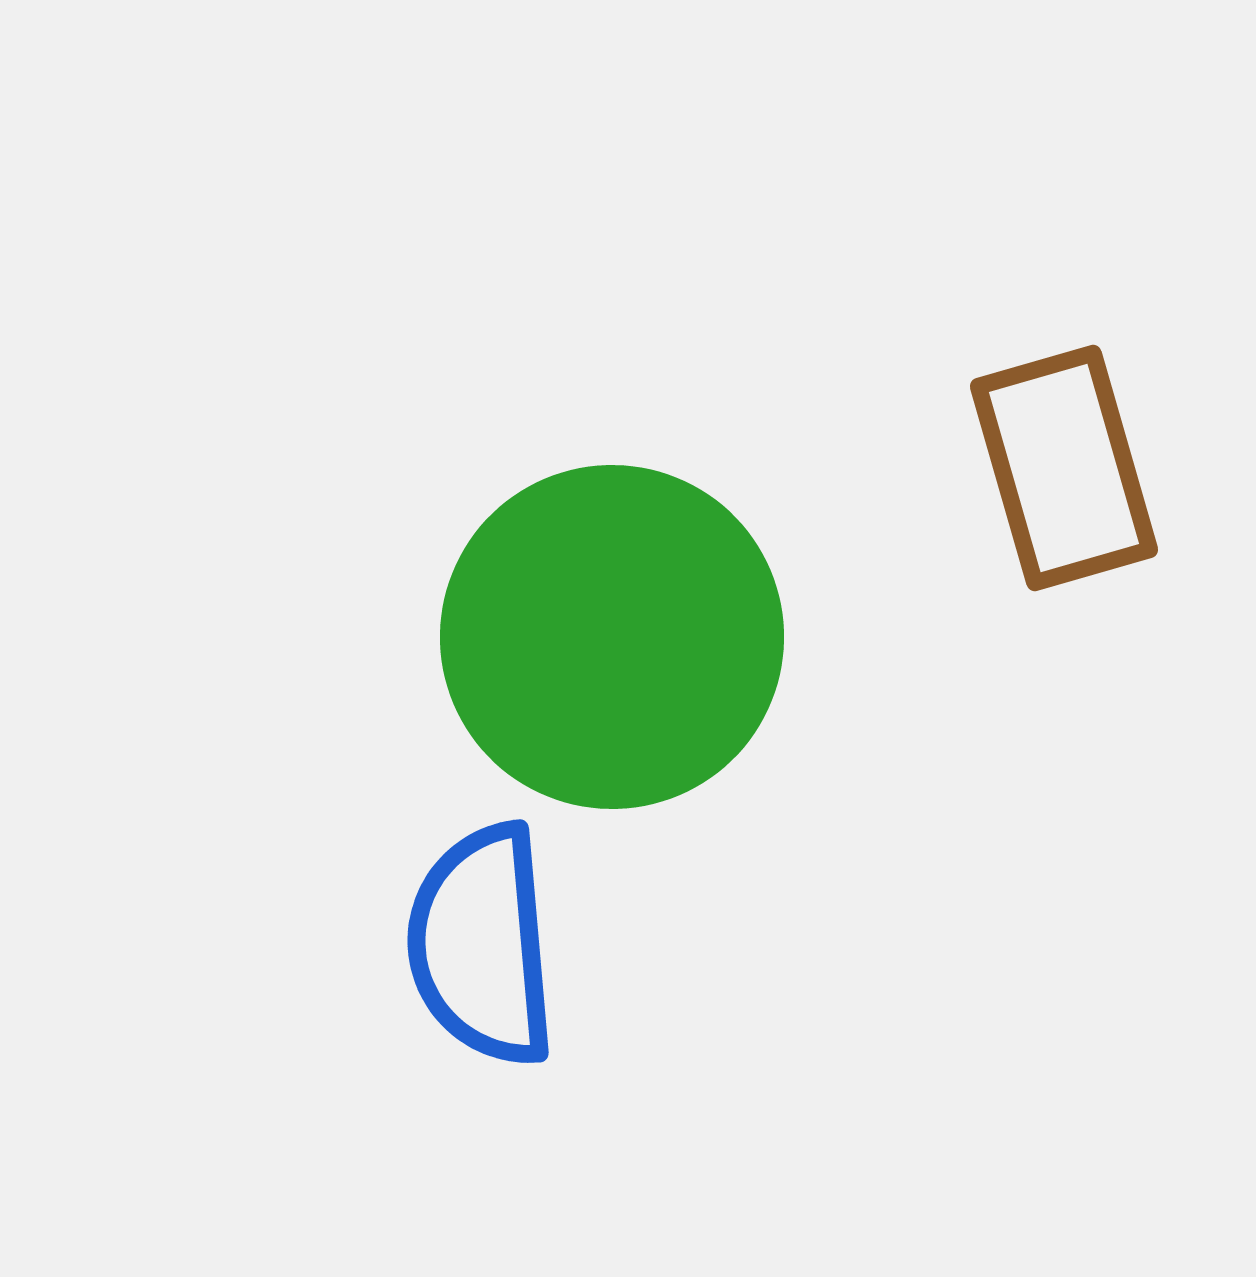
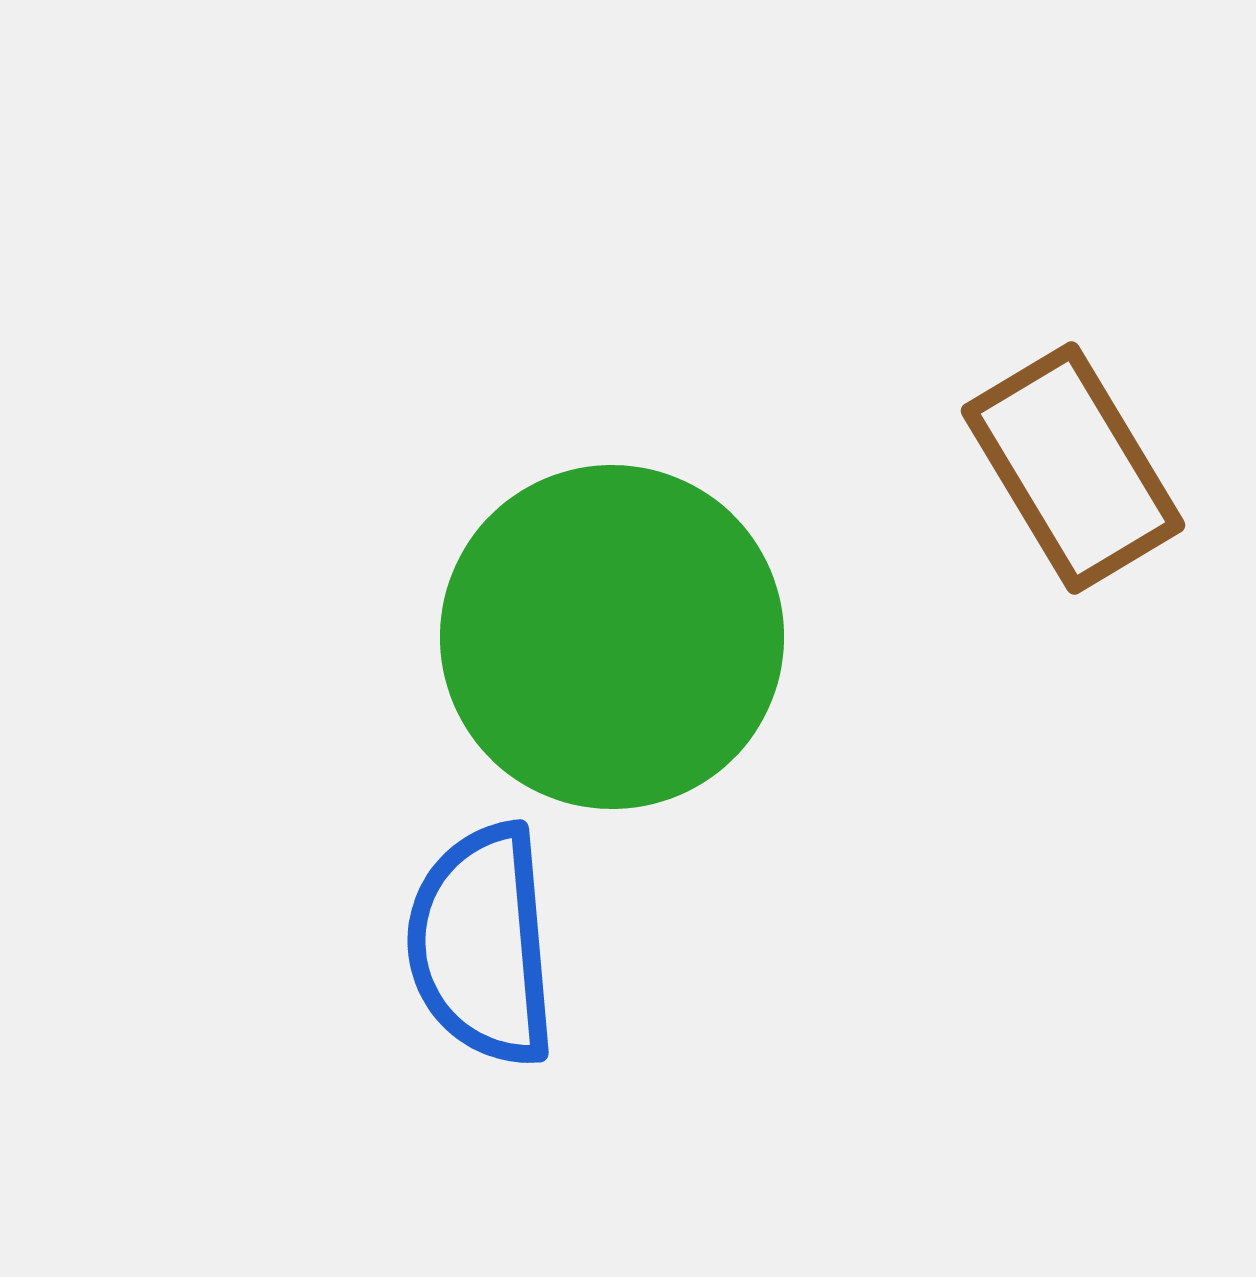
brown rectangle: moved 9 px right; rotated 15 degrees counterclockwise
